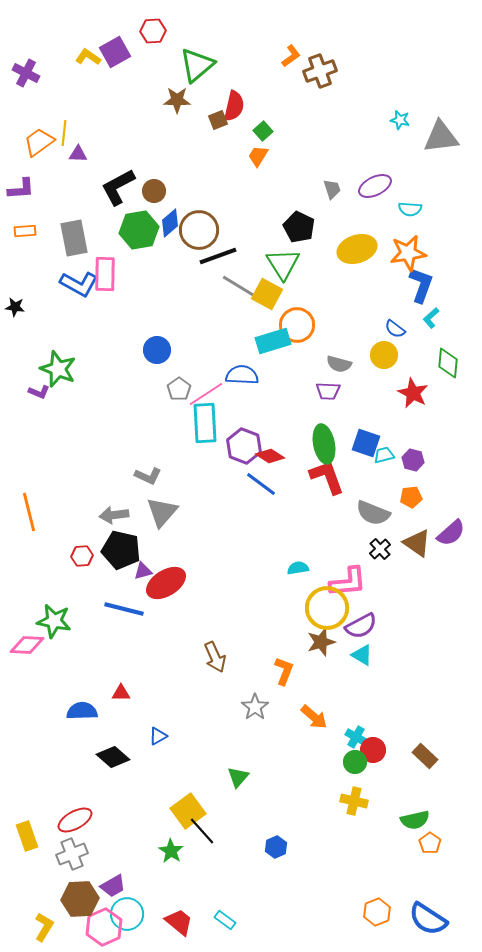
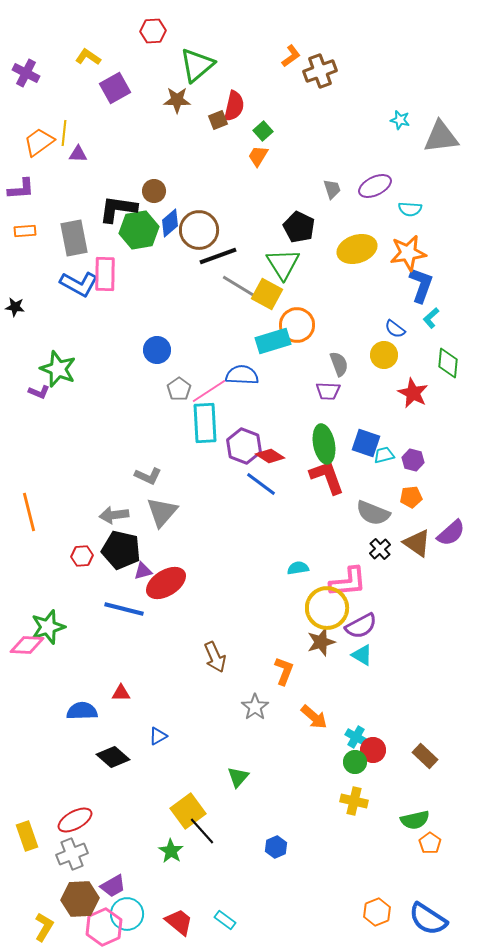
purple square at (115, 52): moved 36 px down
black L-shape at (118, 187): moved 22 px down; rotated 36 degrees clockwise
gray semicircle at (339, 364): rotated 125 degrees counterclockwise
pink line at (206, 394): moved 3 px right, 3 px up
green star at (54, 621): moved 6 px left, 6 px down; rotated 28 degrees counterclockwise
